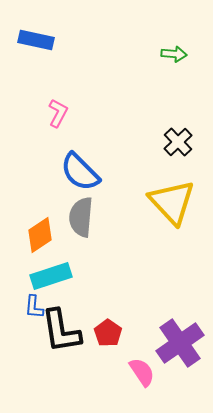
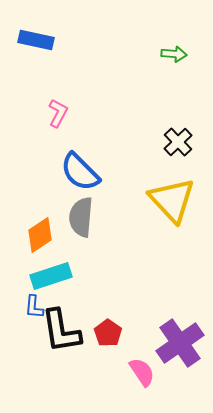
yellow triangle: moved 2 px up
